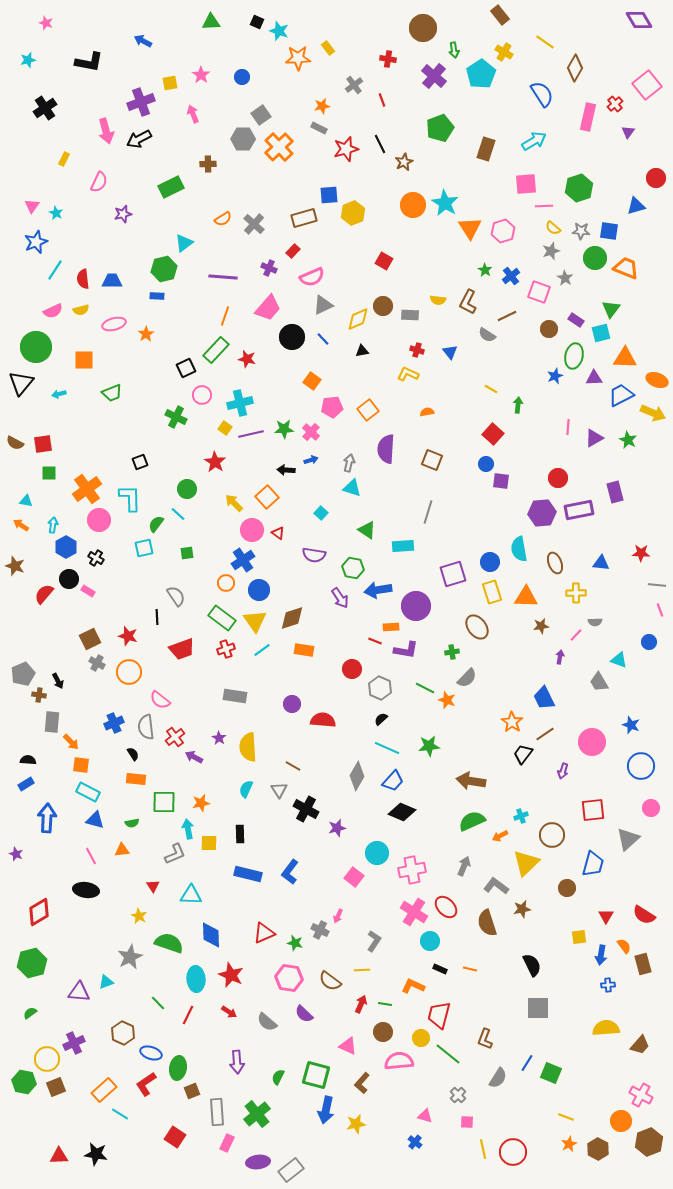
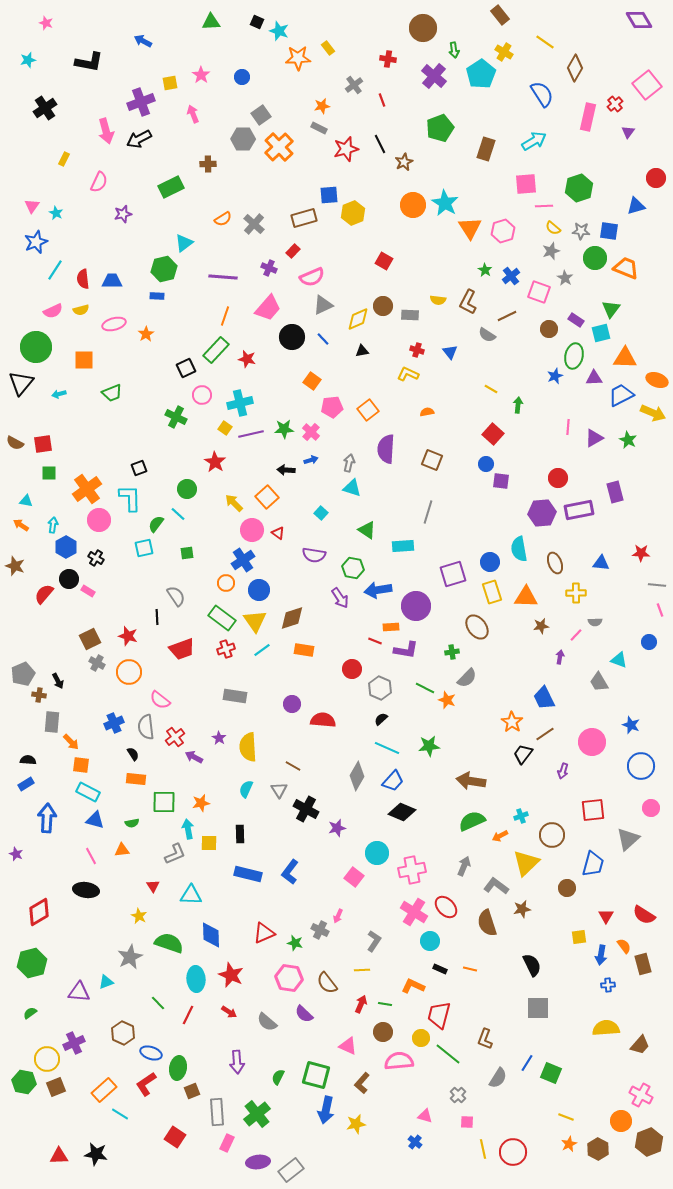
black square at (140, 462): moved 1 px left, 6 px down
brown semicircle at (330, 981): moved 3 px left, 2 px down; rotated 15 degrees clockwise
